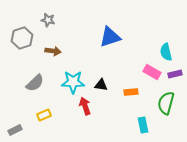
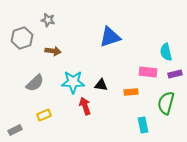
pink rectangle: moved 4 px left; rotated 24 degrees counterclockwise
